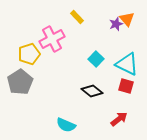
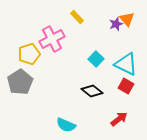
cyan triangle: moved 1 px left
red square: rotated 14 degrees clockwise
